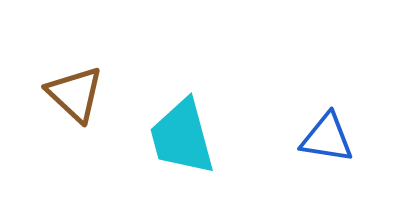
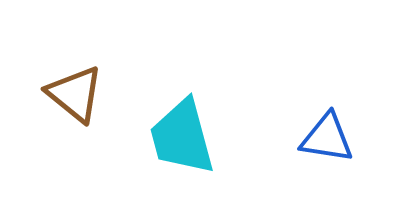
brown triangle: rotated 4 degrees counterclockwise
